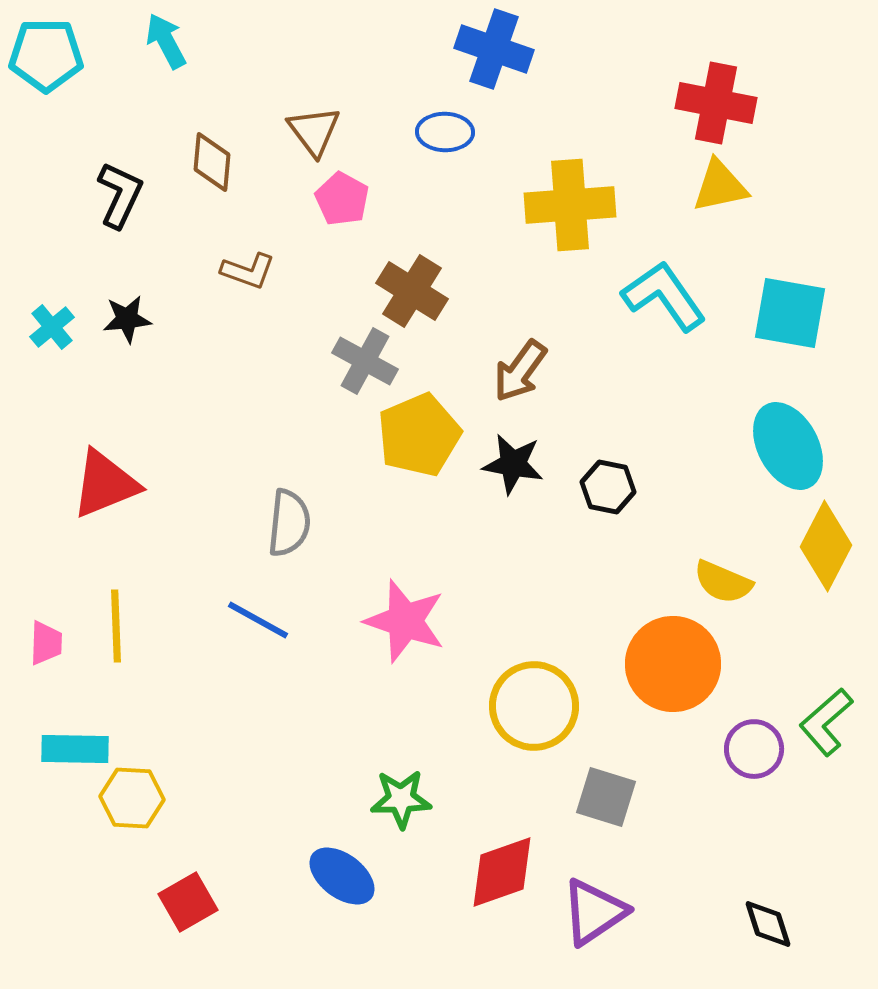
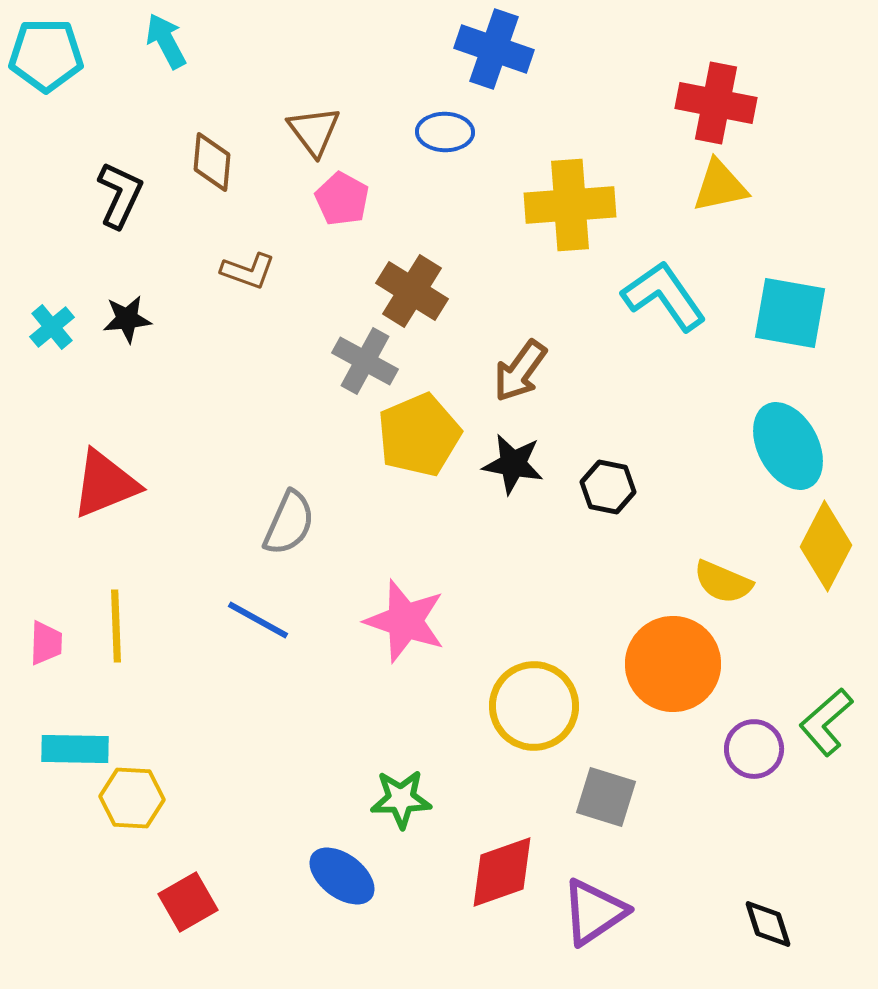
gray semicircle at (289, 523): rotated 18 degrees clockwise
